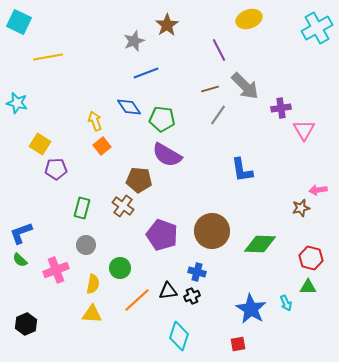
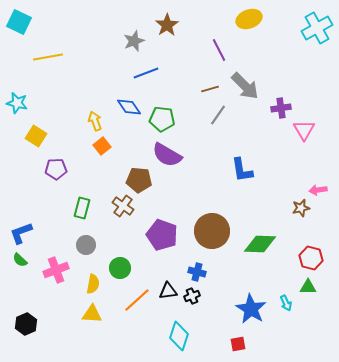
yellow square at (40, 144): moved 4 px left, 8 px up
